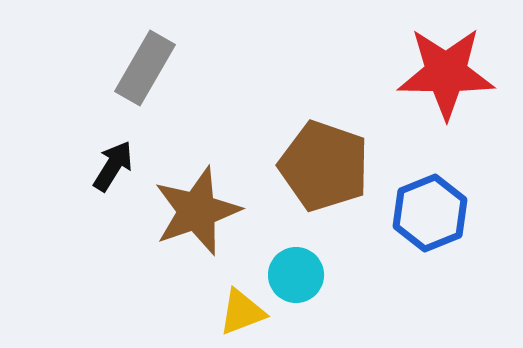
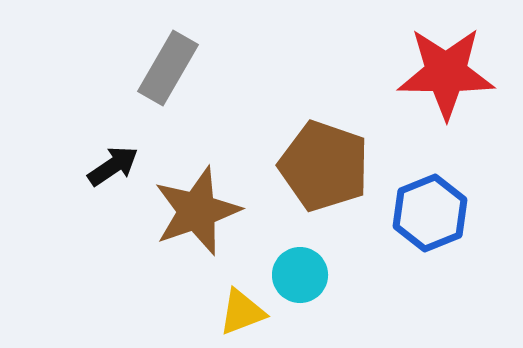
gray rectangle: moved 23 px right
black arrow: rotated 24 degrees clockwise
cyan circle: moved 4 px right
